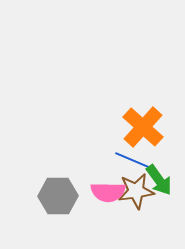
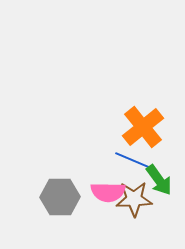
orange cross: rotated 9 degrees clockwise
brown star: moved 2 px left, 8 px down; rotated 6 degrees clockwise
gray hexagon: moved 2 px right, 1 px down
